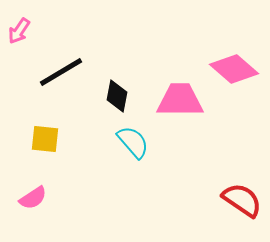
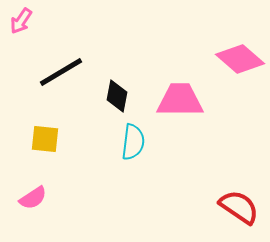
pink arrow: moved 2 px right, 10 px up
pink diamond: moved 6 px right, 10 px up
cyan semicircle: rotated 48 degrees clockwise
red semicircle: moved 3 px left, 7 px down
